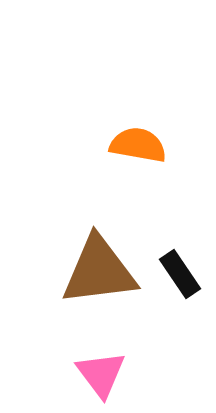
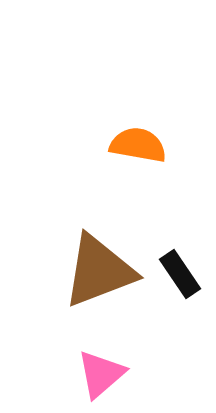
brown triangle: rotated 14 degrees counterclockwise
pink triangle: rotated 26 degrees clockwise
